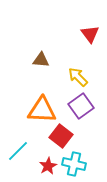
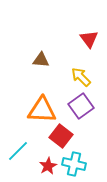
red triangle: moved 1 px left, 5 px down
yellow arrow: moved 3 px right
